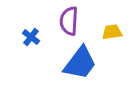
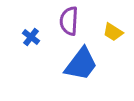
yellow trapezoid: moved 1 px right; rotated 140 degrees counterclockwise
blue trapezoid: moved 1 px right, 1 px down
